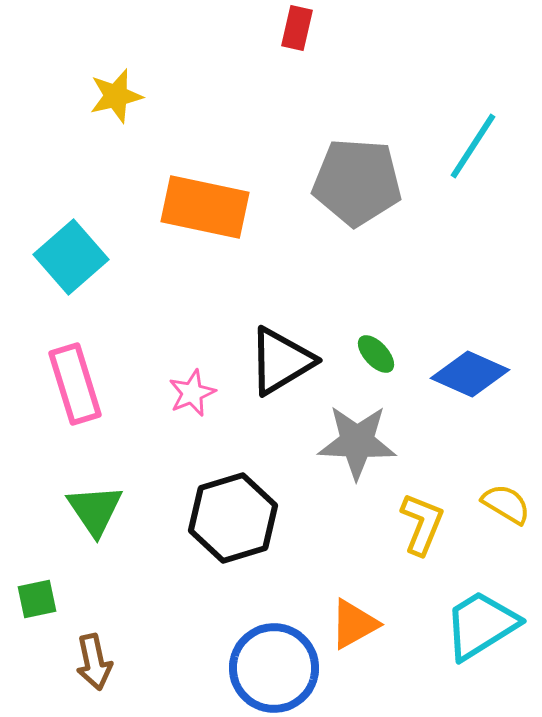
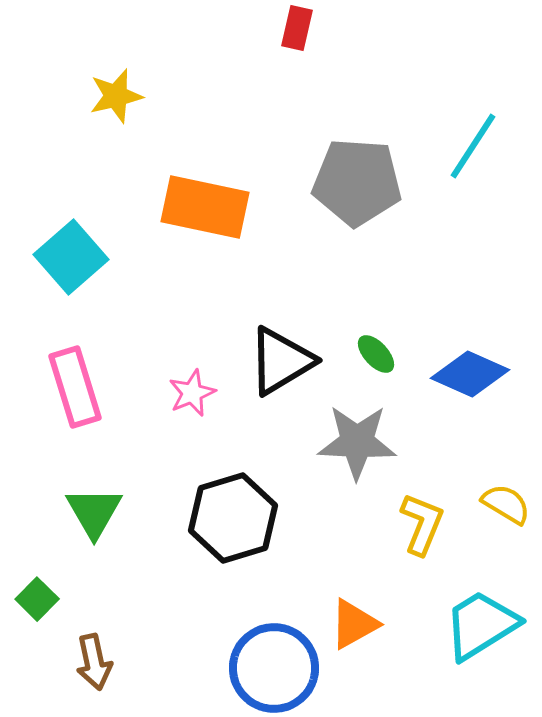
pink rectangle: moved 3 px down
green triangle: moved 1 px left, 2 px down; rotated 4 degrees clockwise
green square: rotated 33 degrees counterclockwise
